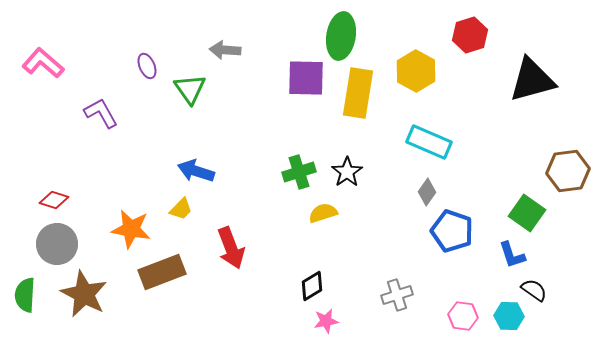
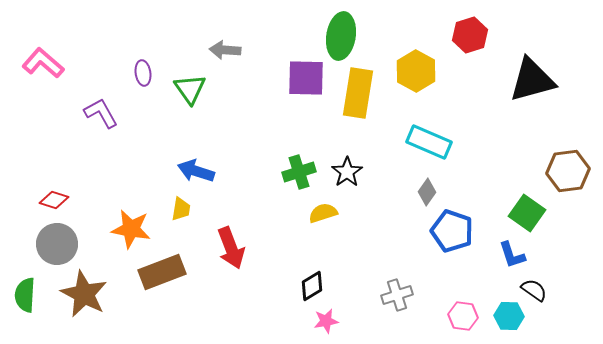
purple ellipse: moved 4 px left, 7 px down; rotated 15 degrees clockwise
yellow trapezoid: rotated 35 degrees counterclockwise
